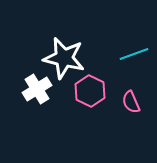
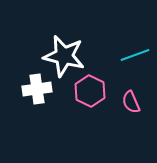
cyan line: moved 1 px right, 1 px down
white star: moved 2 px up
white cross: rotated 24 degrees clockwise
